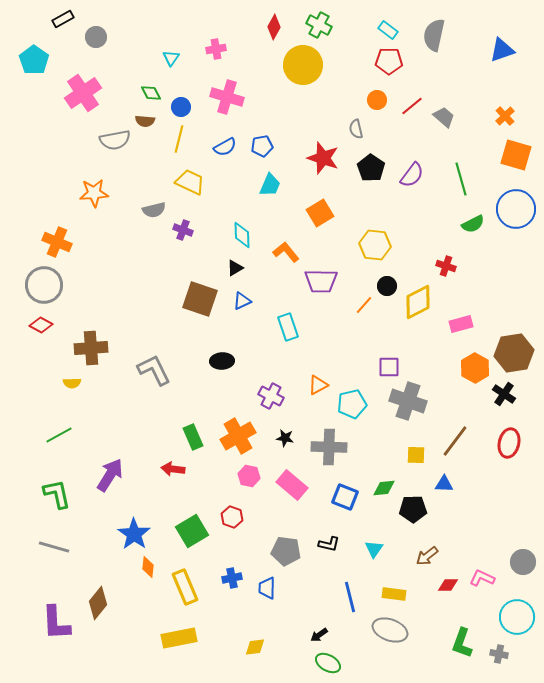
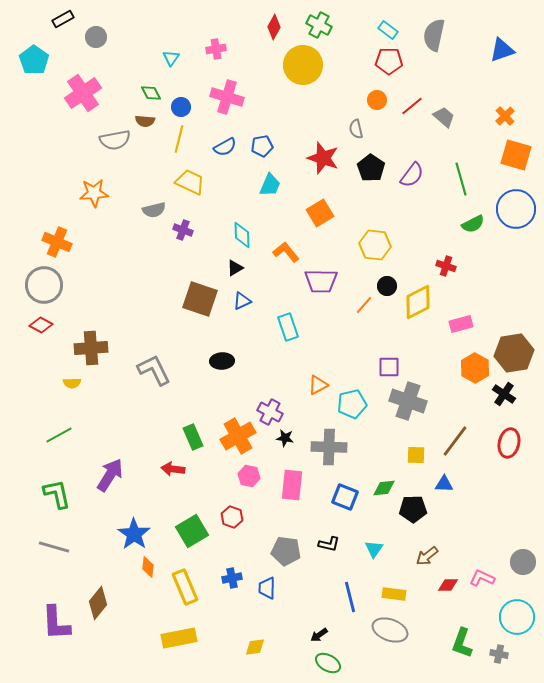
purple cross at (271, 396): moved 1 px left, 16 px down
pink rectangle at (292, 485): rotated 56 degrees clockwise
